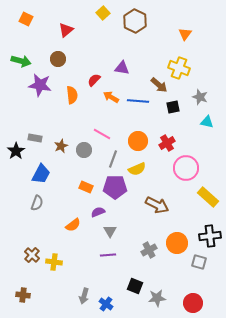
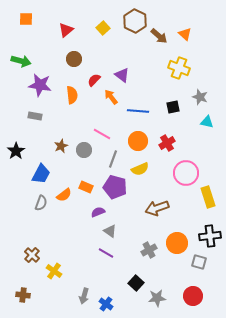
yellow square at (103, 13): moved 15 px down
orange square at (26, 19): rotated 24 degrees counterclockwise
orange triangle at (185, 34): rotated 24 degrees counterclockwise
brown circle at (58, 59): moved 16 px right
purple triangle at (122, 68): moved 7 px down; rotated 28 degrees clockwise
brown arrow at (159, 85): moved 49 px up
orange arrow at (111, 97): rotated 21 degrees clockwise
blue line at (138, 101): moved 10 px down
gray rectangle at (35, 138): moved 22 px up
pink circle at (186, 168): moved 5 px down
yellow semicircle at (137, 169): moved 3 px right
purple pentagon at (115, 187): rotated 15 degrees clockwise
yellow rectangle at (208, 197): rotated 30 degrees clockwise
gray semicircle at (37, 203): moved 4 px right
brown arrow at (157, 205): moved 3 px down; rotated 135 degrees clockwise
orange semicircle at (73, 225): moved 9 px left, 30 px up
gray triangle at (110, 231): rotated 24 degrees counterclockwise
purple line at (108, 255): moved 2 px left, 2 px up; rotated 35 degrees clockwise
yellow cross at (54, 262): moved 9 px down; rotated 28 degrees clockwise
black square at (135, 286): moved 1 px right, 3 px up; rotated 21 degrees clockwise
red circle at (193, 303): moved 7 px up
